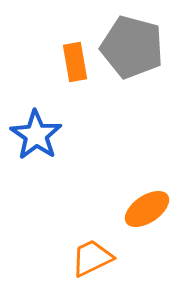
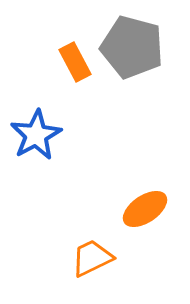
orange rectangle: rotated 18 degrees counterclockwise
blue star: rotated 9 degrees clockwise
orange ellipse: moved 2 px left
